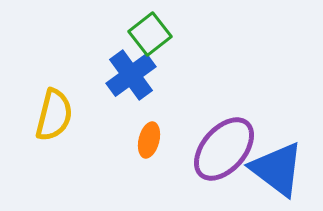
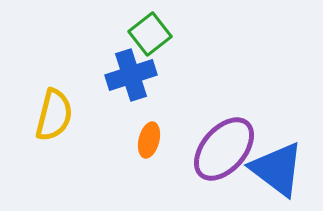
blue cross: rotated 18 degrees clockwise
